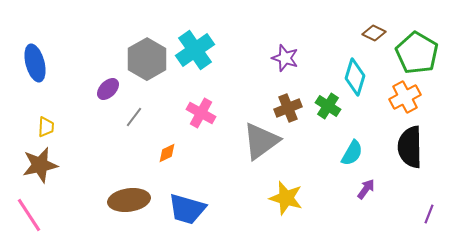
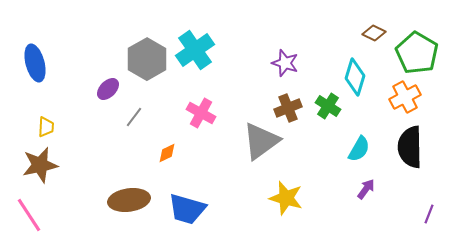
purple star: moved 5 px down
cyan semicircle: moved 7 px right, 4 px up
